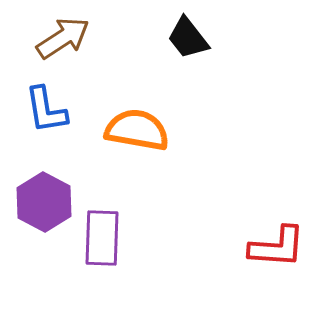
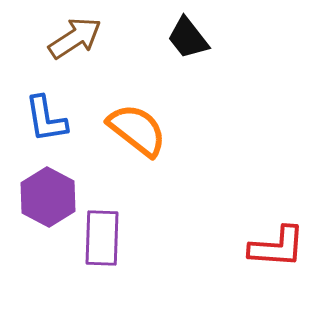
brown arrow: moved 12 px right
blue L-shape: moved 9 px down
orange semicircle: rotated 28 degrees clockwise
purple hexagon: moved 4 px right, 5 px up
